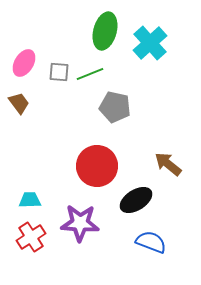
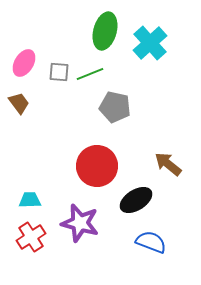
purple star: rotated 12 degrees clockwise
